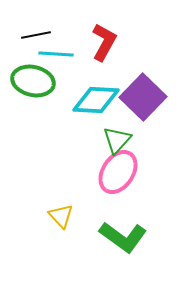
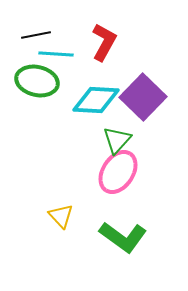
green ellipse: moved 4 px right
